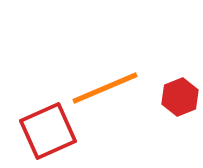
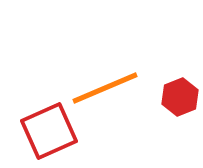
red square: moved 1 px right
